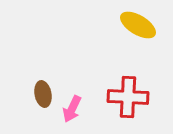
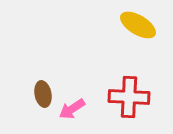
red cross: moved 1 px right
pink arrow: rotated 32 degrees clockwise
